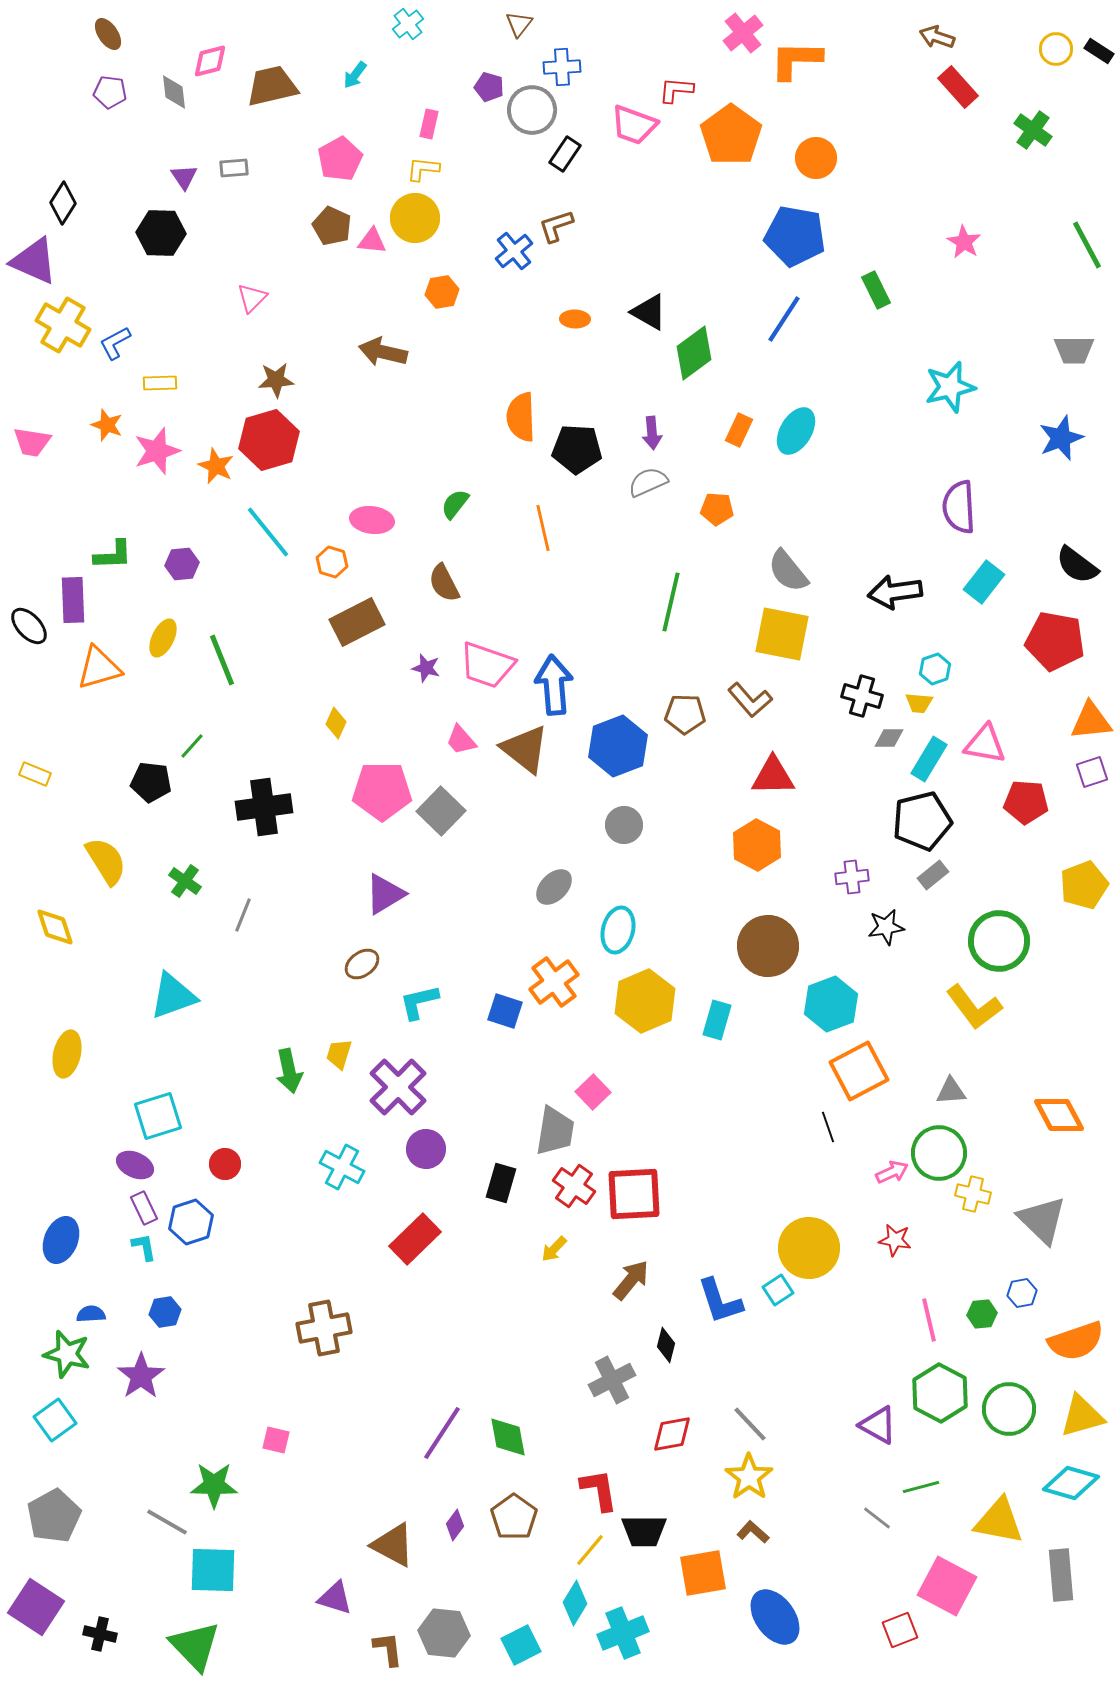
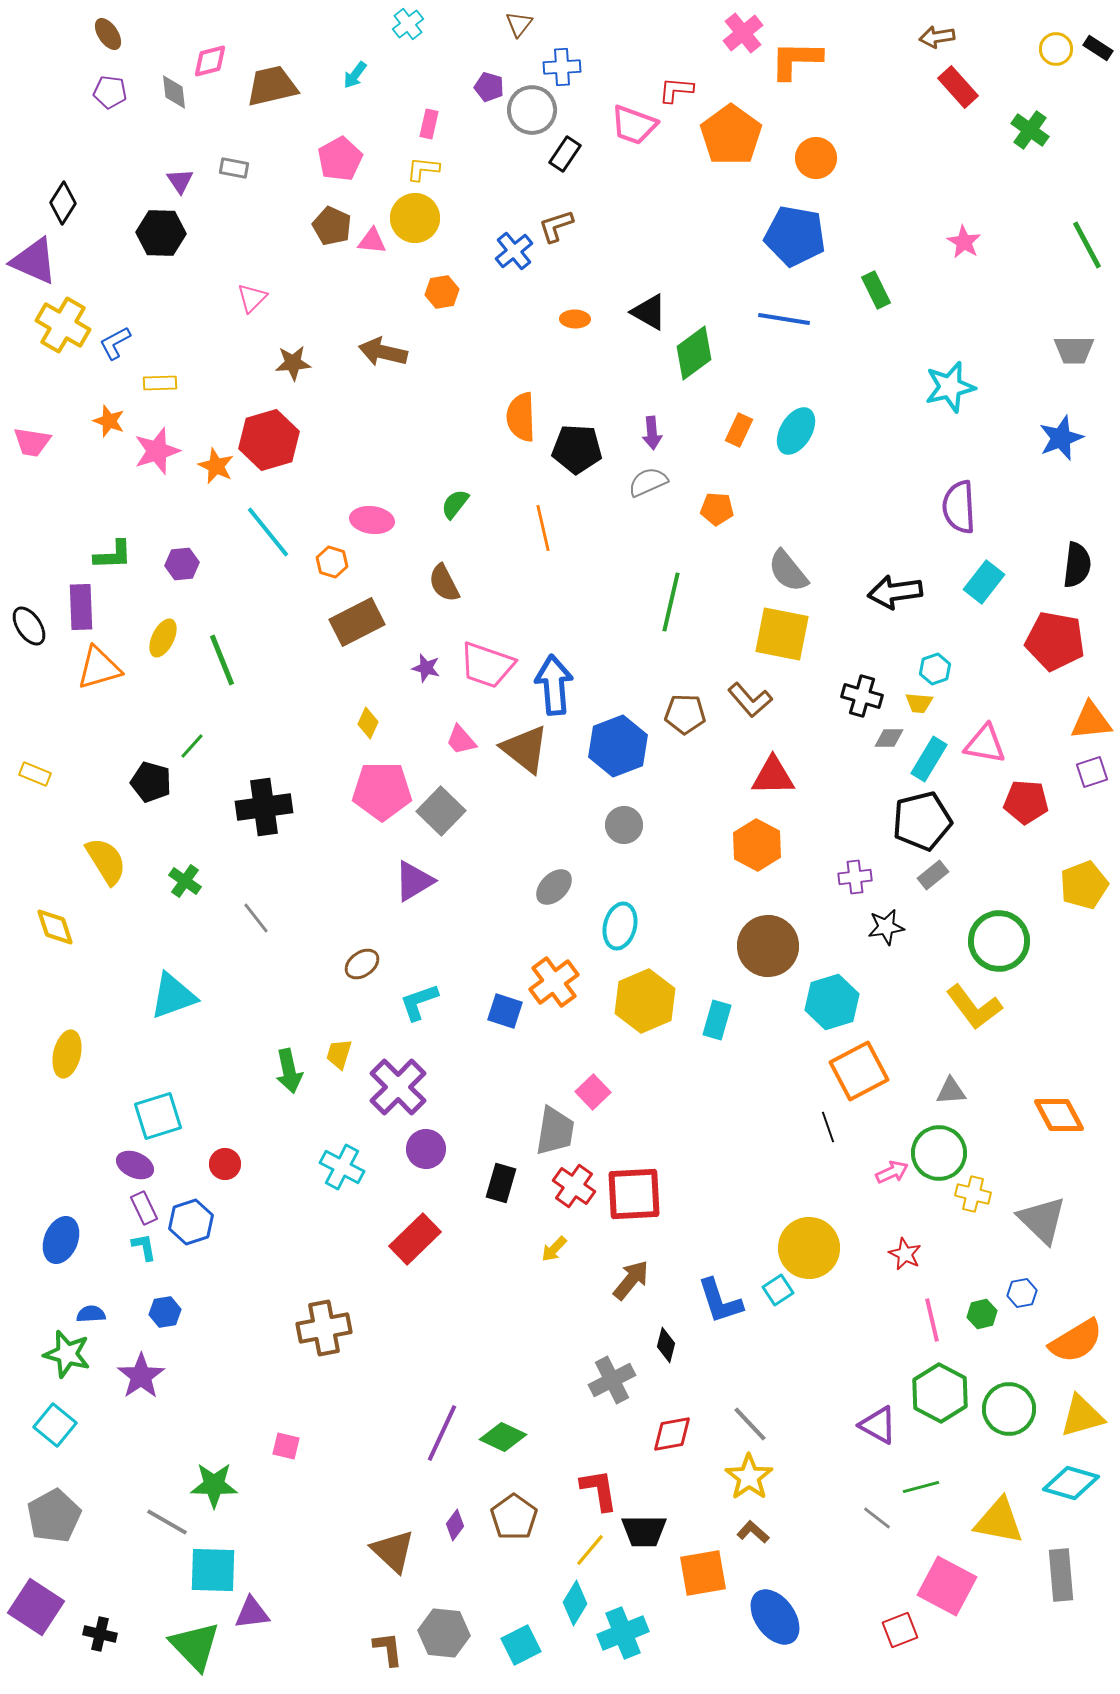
brown arrow at (937, 37): rotated 28 degrees counterclockwise
black rectangle at (1099, 51): moved 1 px left, 3 px up
green cross at (1033, 130): moved 3 px left
gray rectangle at (234, 168): rotated 16 degrees clockwise
purple triangle at (184, 177): moved 4 px left, 4 px down
blue line at (784, 319): rotated 66 degrees clockwise
brown star at (276, 380): moved 17 px right, 17 px up
orange star at (107, 425): moved 2 px right, 4 px up
black semicircle at (1077, 565): rotated 120 degrees counterclockwise
purple rectangle at (73, 600): moved 8 px right, 7 px down
black ellipse at (29, 626): rotated 9 degrees clockwise
yellow diamond at (336, 723): moved 32 px right
black pentagon at (151, 782): rotated 9 degrees clockwise
purple cross at (852, 877): moved 3 px right
purple triangle at (385, 894): moved 29 px right, 13 px up
gray line at (243, 915): moved 13 px right, 3 px down; rotated 60 degrees counterclockwise
cyan ellipse at (618, 930): moved 2 px right, 4 px up
cyan L-shape at (419, 1002): rotated 6 degrees counterclockwise
cyan hexagon at (831, 1004): moved 1 px right, 2 px up; rotated 4 degrees clockwise
red star at (895, 1240): moved 10 px right, 14 px down; rotated 16 degrees clockwise
green hexagon at (982, 1314): rotated 8 degrees counterclockwise
pink line at (929, 1320): moved 3 px right
orange semicircle at (1076, 1341): rotated 12 degrees counterclockwise
cyan square at (55, 1420): moved 5 px down; rotated 15 degrees counterclockwise
purple line at (442, 1433): rotated 8 degrees counterclockwise
green diamond at (508, 1437): moved 5 px left; rotated 54 degrees counterclockwise
pink square at (276, 1440): moved 10 px right, 6 px down
brown triangle at (393, 1545): moved 6 px down; rotated 15 degrees clockwise
purple triangle at (335, 1598): moved 83 px left, 15 px down; rotated 24 degrees counterclockwise
